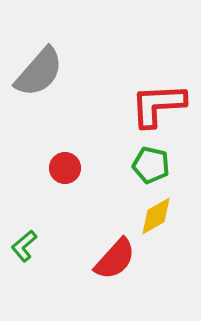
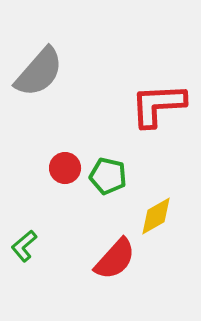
green pentagon: moved 43 px left, 11 px down
